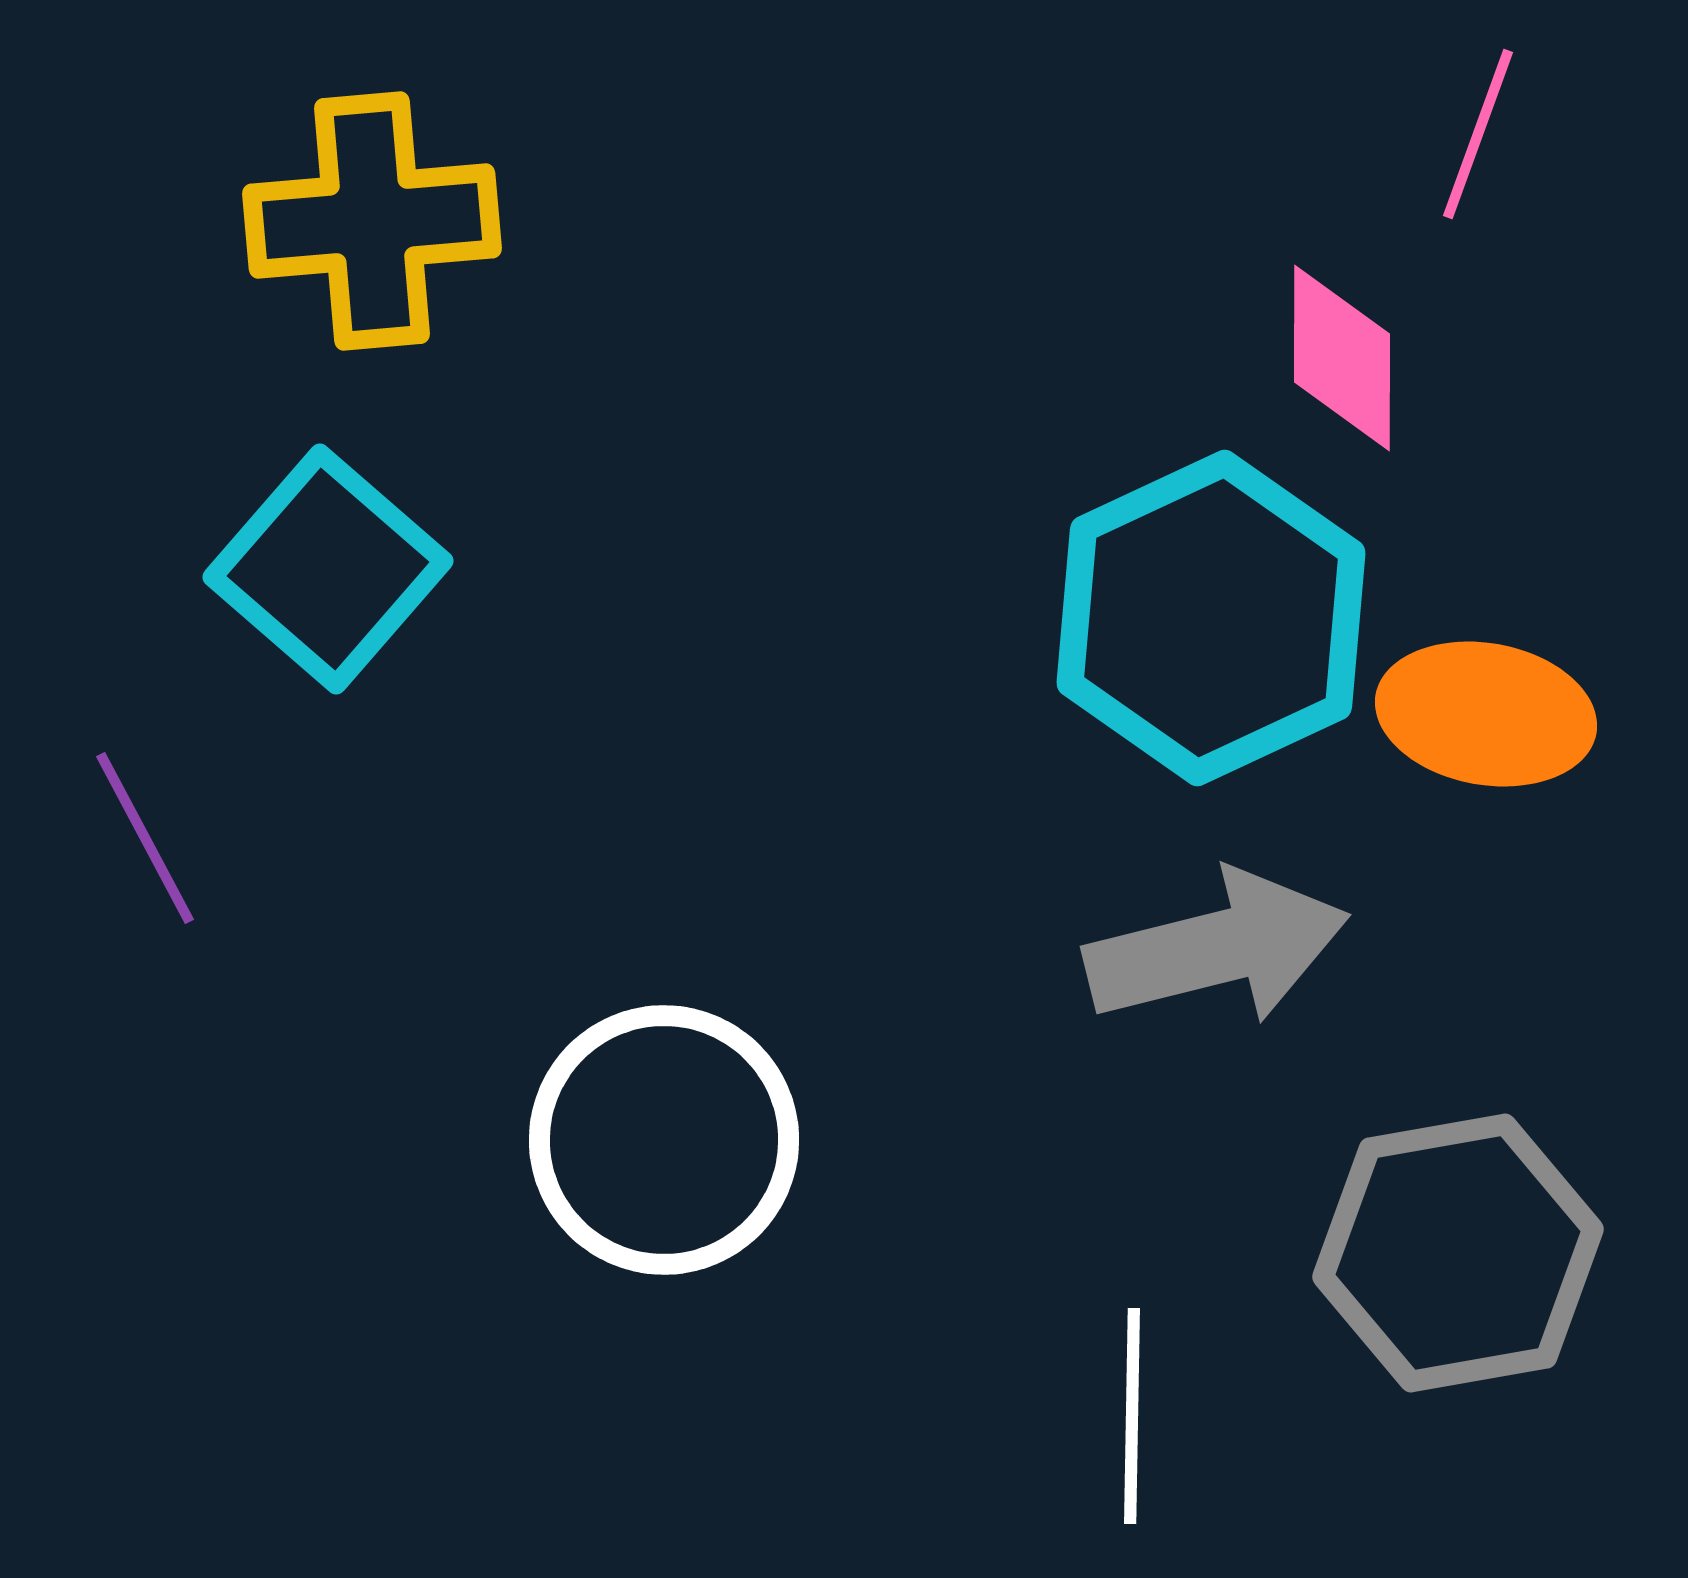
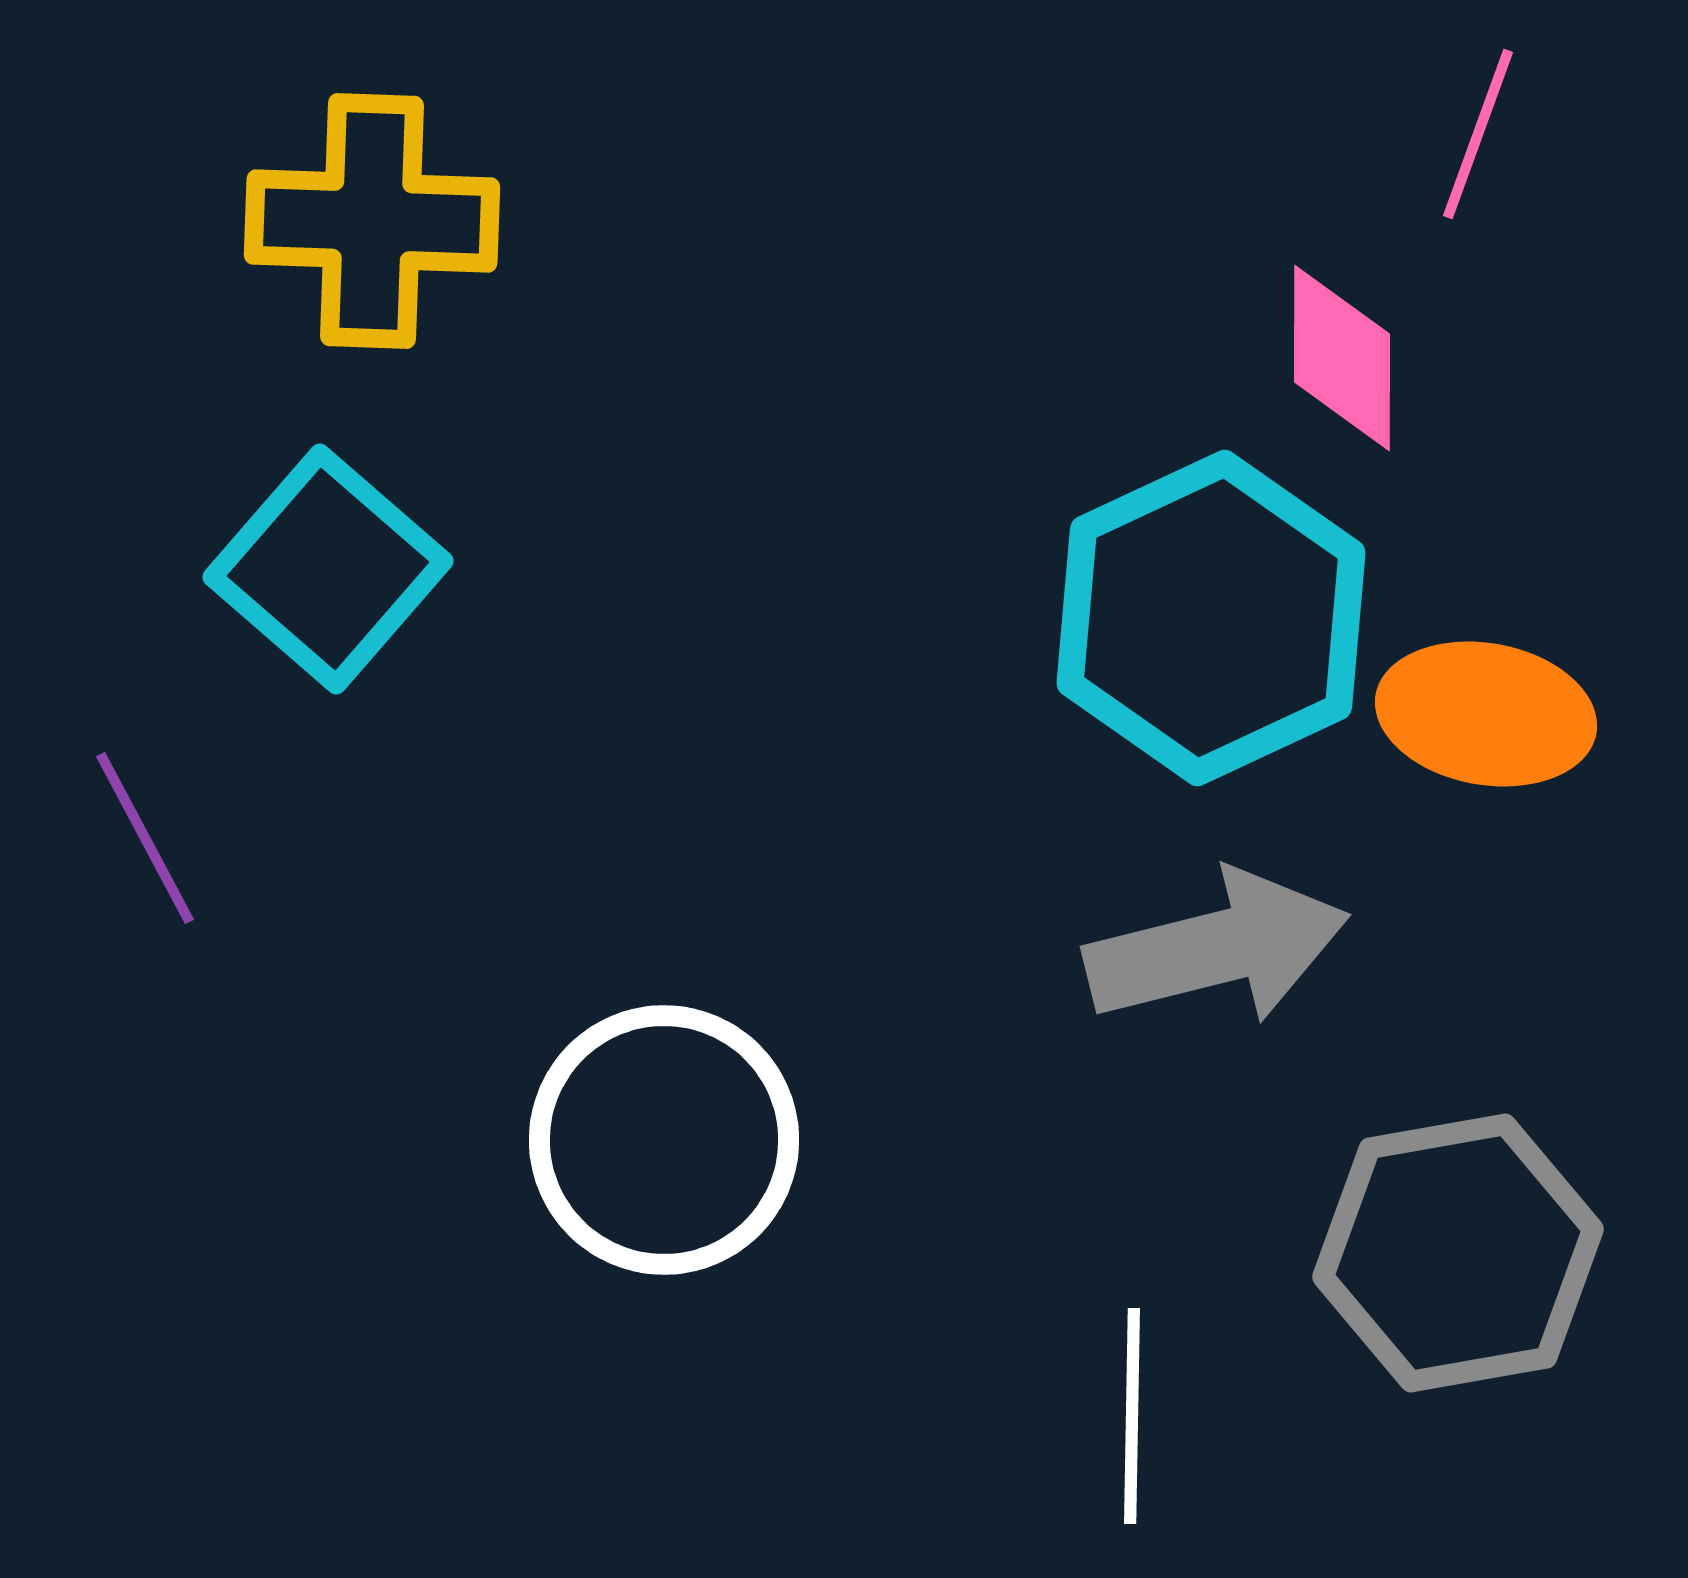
yellow cross: rotated 7 degrees clockwise
